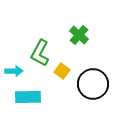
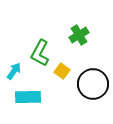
green cross: rotated 18 degrees clockwise
cyan arrow: rotated 54 degrees counterclockwise
